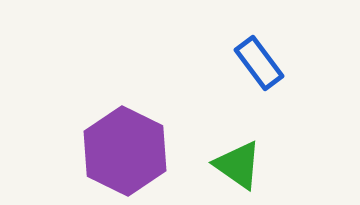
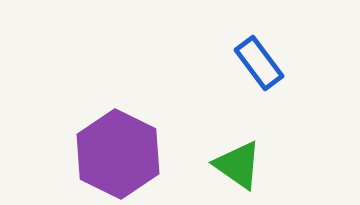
purple hexagon: moved 7 px left, 3 px down
